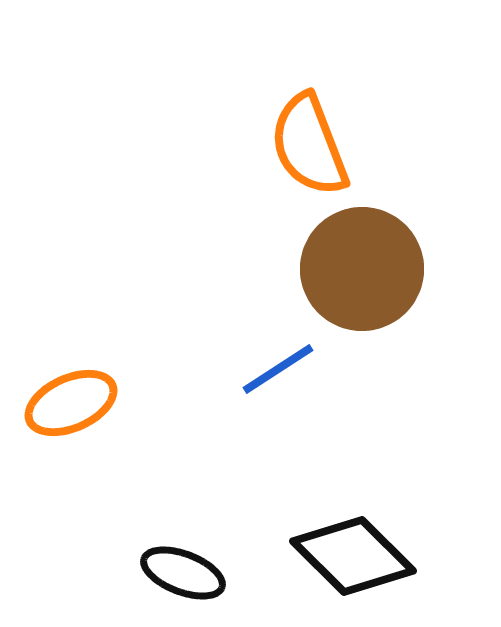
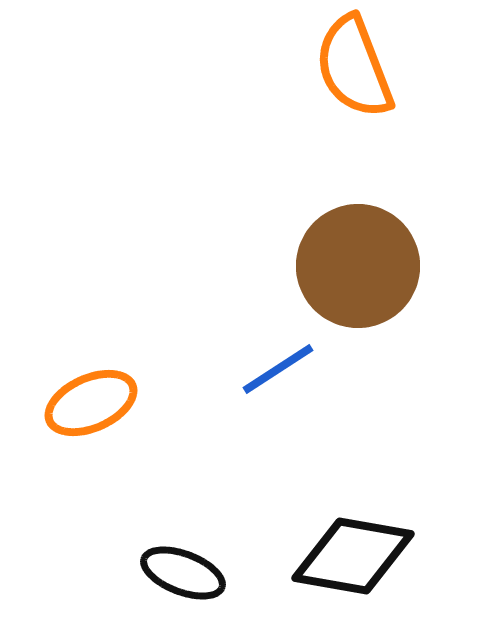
orange semicircle: moved 45 px right, 78 px up
brown circle: moved 4 px left, 3 px up
orange ellipse: moved 20 px right
black diamond: rotated 35 degrees counterclockwise
